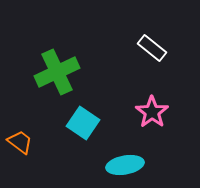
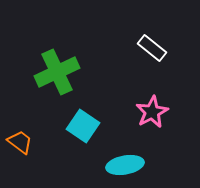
pink star: rotated 8 degrees clockwise
cyan square: moved 3 px down
